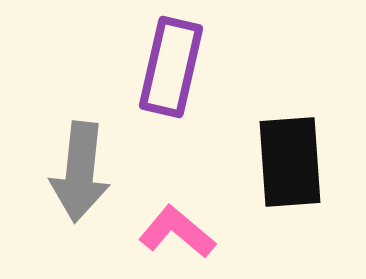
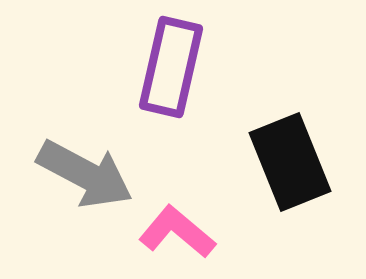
black rectangle: rotated 18 degrees counterclockwise
gray arrow: moved 5 px right, 2 px down; rotated 68 degrees counterclockwise
